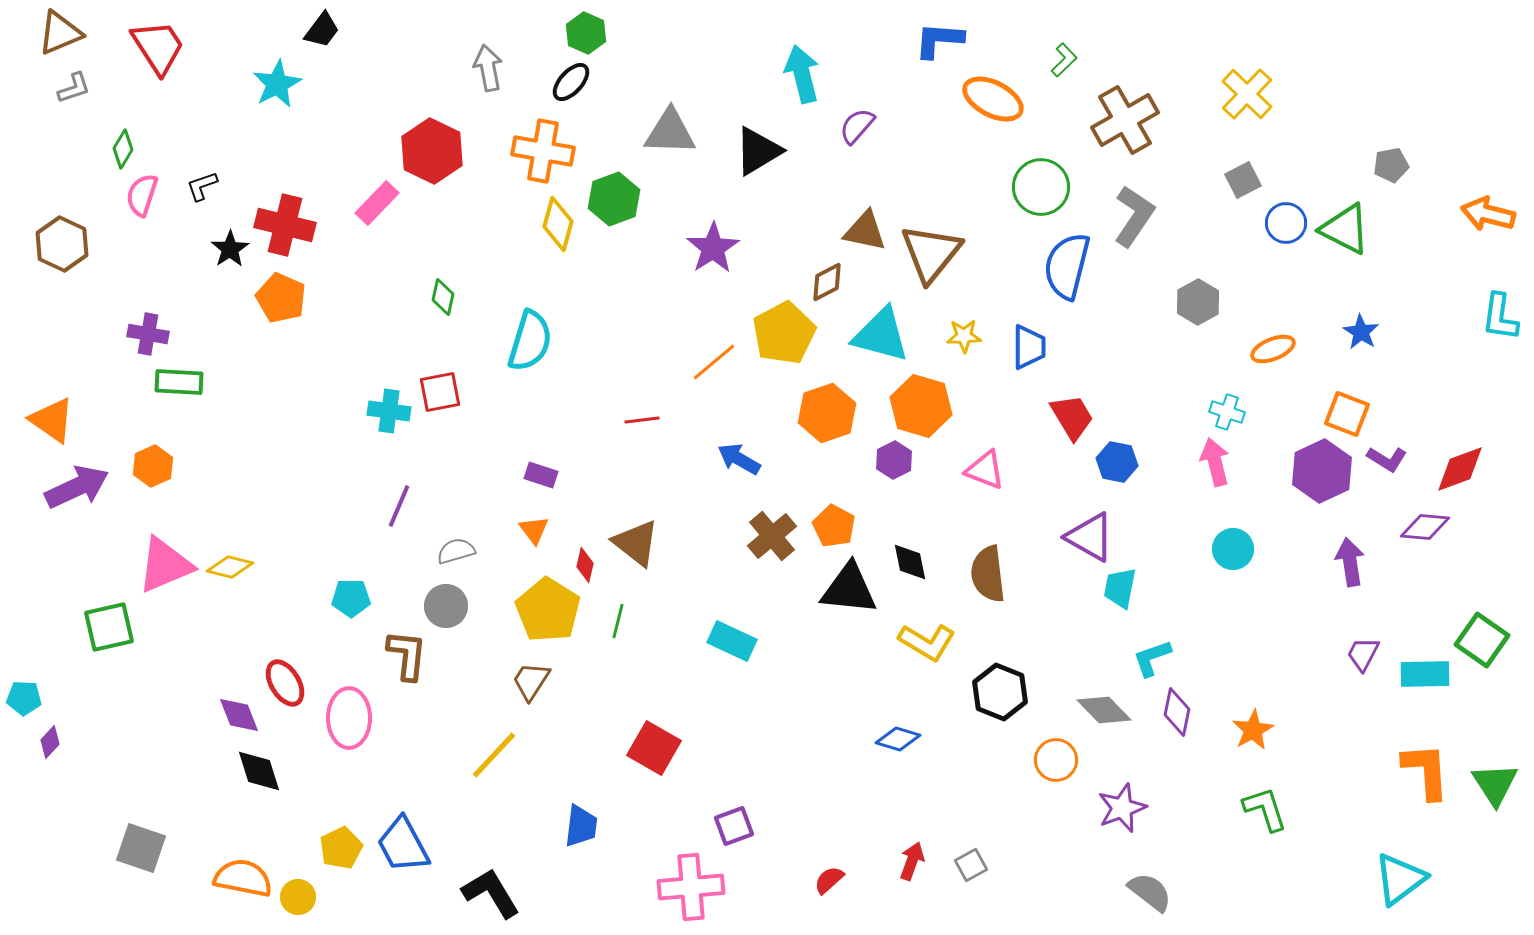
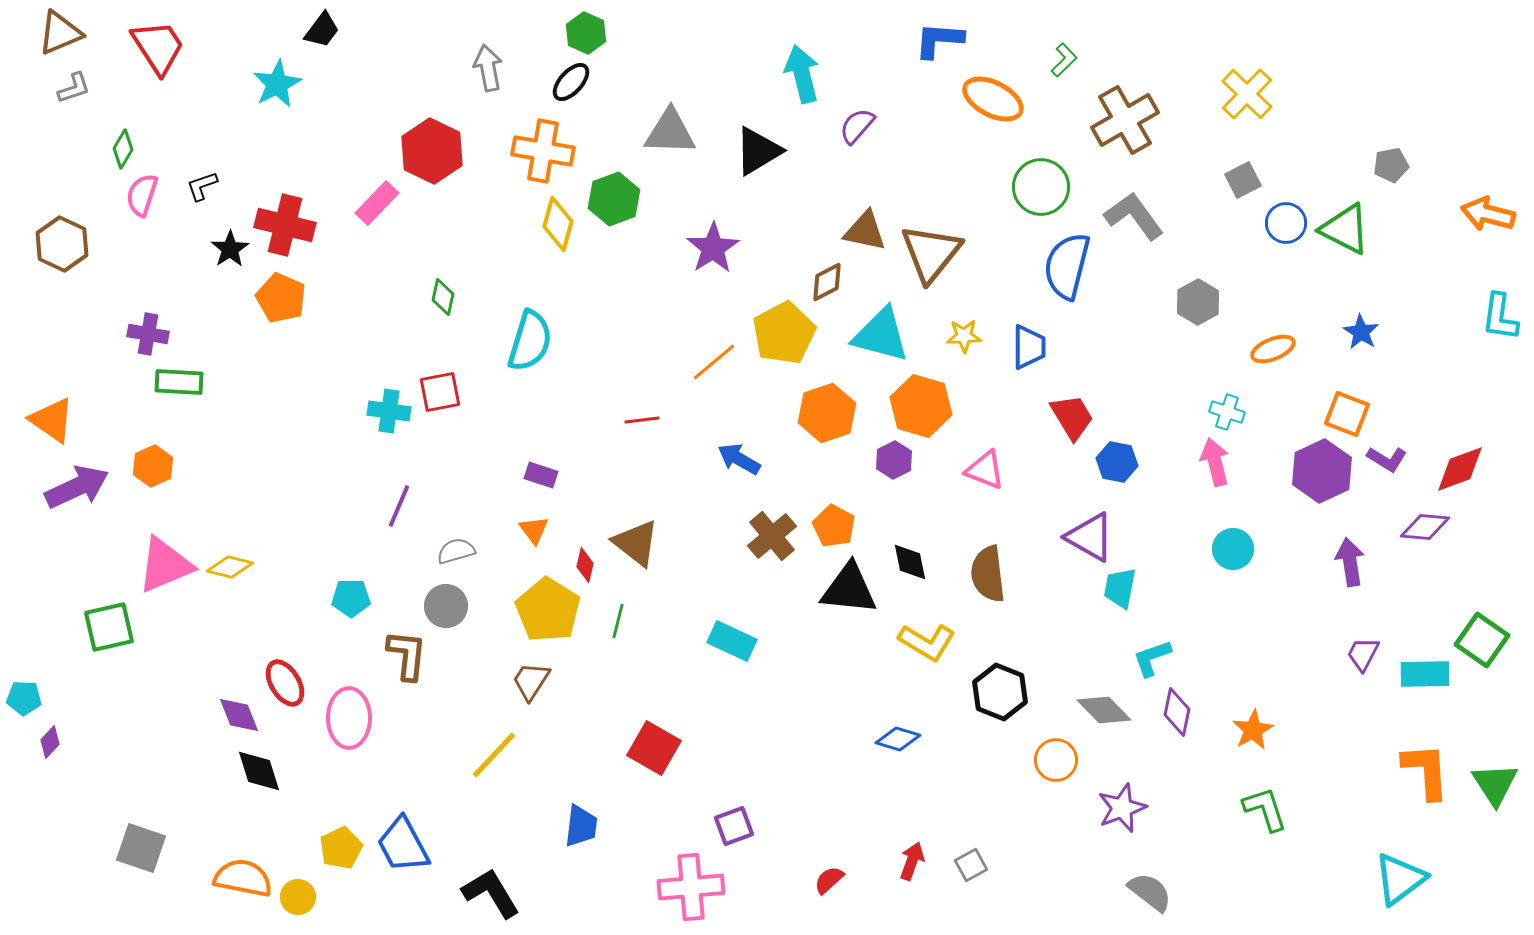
gray L-shape at (1134, 216): rotated 70 degrees counterclockwise
